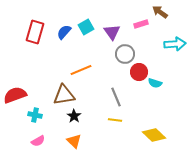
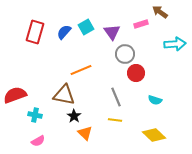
red circle: moved 3 px left, 1 px down
cyan semicircle: moved 17 px down
brown triangle: rotated 20 degrees clockwise
orange triangle: moved 11 px right, 8 px up
